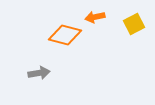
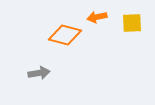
orange arrow: moved 2 px right
yellow square: moved 2 px left, 1 px up; rotated 25 degrees clockwise
